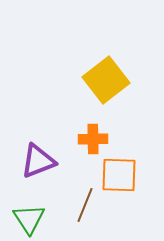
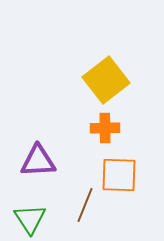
orange cross: moved 12 px right, 11 px up
purple triangle: rotated 18 degrees clockwise
green triangle: moved 1 px right
